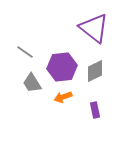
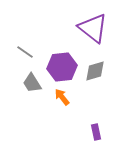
purple triangle: moved 1 px left
gray diamond: rotated 10 degrees clockwise
orange arrow: moved 1 px left; rotated 72 degrees clockwise
purple rectangle: moved 1 px right, 22 px down
